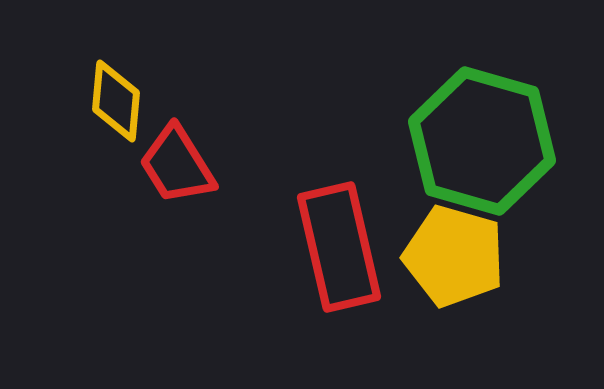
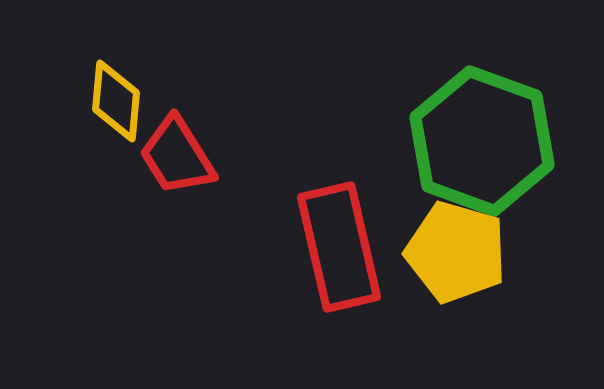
green hexagon: rotated 4 degrees clockwise
red trapezoid: moved 9 px up
yellow pentagon: moved 2 px right, 4 px up
